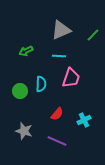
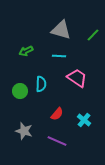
gray triangle: rotated 40 degrees clockwise
pink trapezoid: moved 6 px right; rotated 75 degrees counterclockwise
cyan cross: rotated 24 degrees counterclockwise
